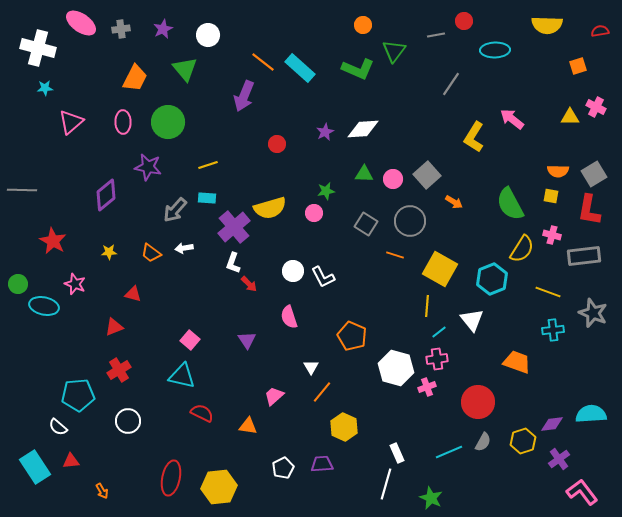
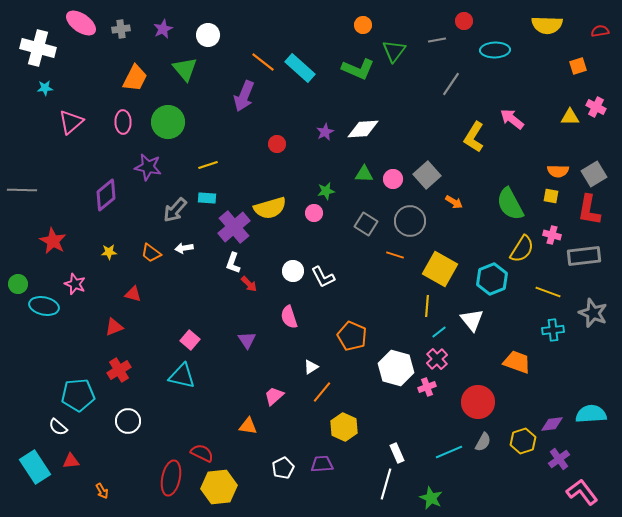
gray line at (436, 35): moved 1 px right, 5 px down
pink cross at (437, 359): rotated 35 degrees counterclockwise
white triangle at (311, 367): rotated 28 degrees clockwise
red semicircle at (202, 413): moved 40 px down
